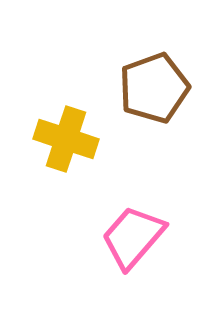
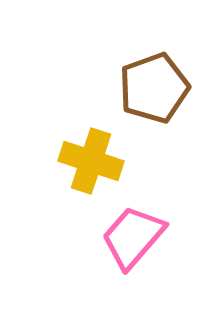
yellow cross: moved 25 px right, 22 px down
